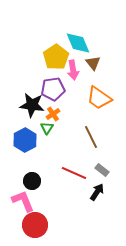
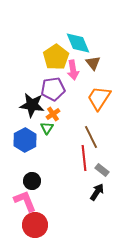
orange trapezoid: rotated 88 degrees clockwise
red line: moved 10 px right, 15 px up; rotated 60 degrees clockwise
pink L-shape: moved 2 px right
